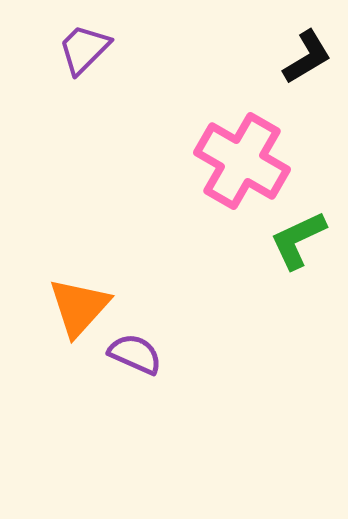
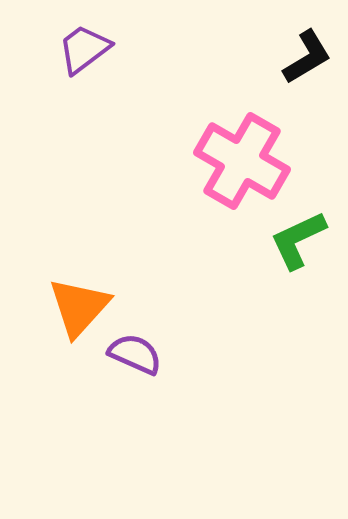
purple trapezoid: rotated 8 degrees clockwise
